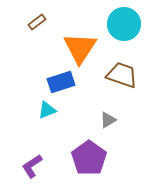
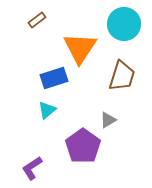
brown rectangle: moved 2 px up
brown trapezoid: moved 1 px down; rotated 88 degrees clockwise
blue rectangle: moved 7 px left, 4 px up
cyan triangle: rotated 18 degrees counterclockwise
purple pentagon: moved 6 px left, 12 px up
purple L-shape: moved 2 px down
